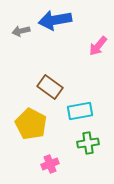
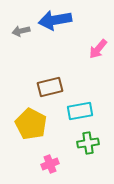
pink arrow: moved 3 px down
brown rectangle: rotated 50 degrees counterclockwise
